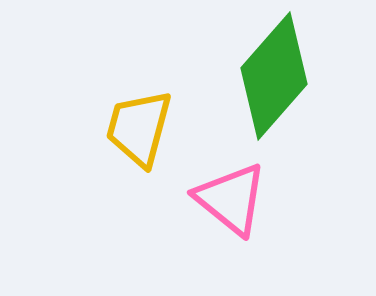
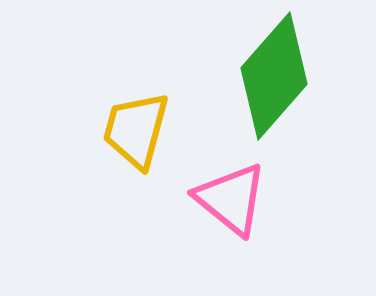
yellow trapezoid: moved 3 px left, 2 px down
